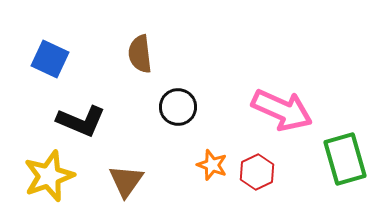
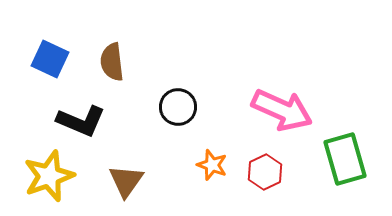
brown semicircle: moved 28 px left, 8 px down
red hexagon: moved 8 px right
